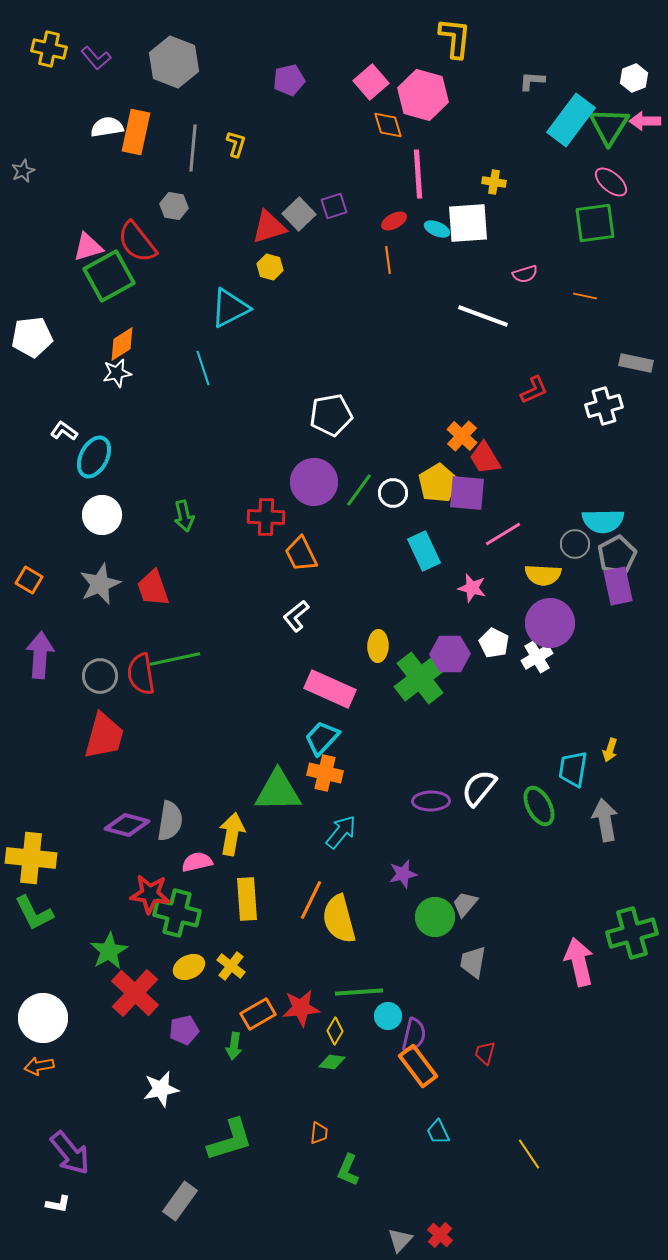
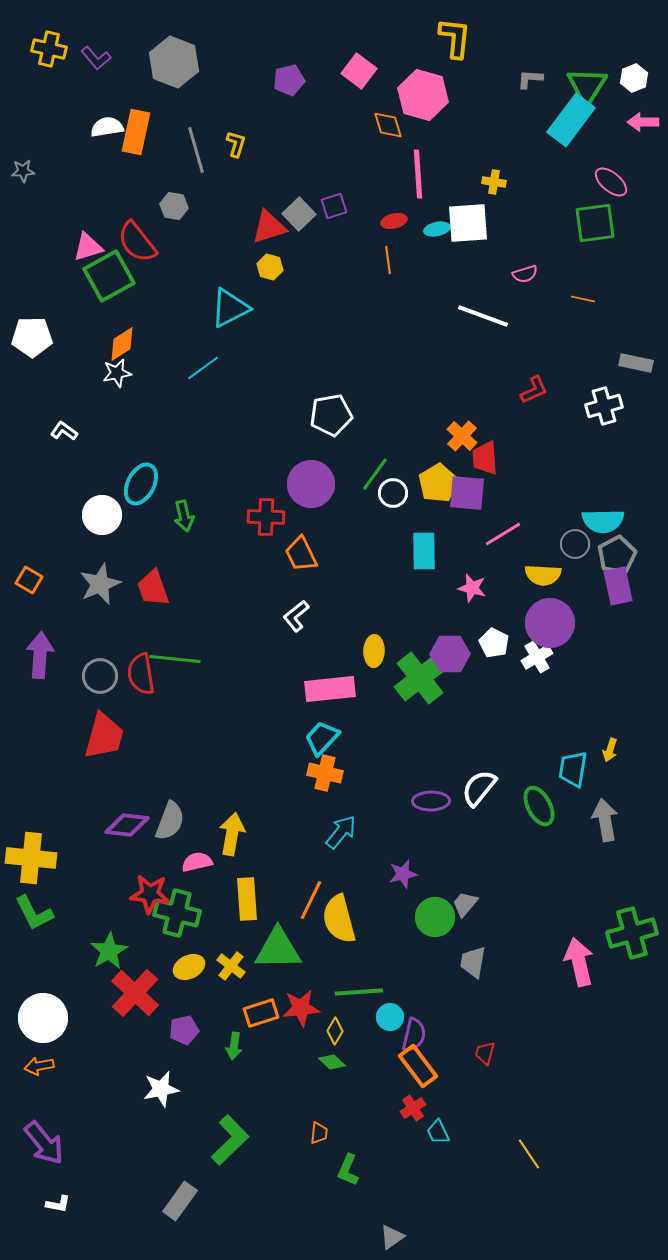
gray L-shape at (532, 81): moved 2 px left, 2 px up
pink square at (371, 82): moved 12 px left, 11 px up; rotated 12 degrees counterclockwise
pink arrow at (645, 121): moved 2 px left, 1 px down
green triangle at (609, 126): moved 22 px left, 40 px up
gray line at (193, 148): moved 3 px right, 2 px down; rotated 21 degrees counterclockwise
gray star at (23, 171): rotated 20 degrees clockwise
red ellipse at (394, 221): rotated 15 degrees clockwise
cyan ellipse at (437, 229): rotated 35 degrees counterclockwise
orange line at (585, 296): moved 2 px left, 3 px down
white pentagon at (32, 337): rotated 6 degrees clockwise
cyan line at (203, 368): rotated 72 degrees clockwise
cyan ellipse at (94, 457): moved 47 px right, 27 px down
red trapezoid at (485, 458): rotated 27 degrees clockwise
purple circle at (314, 482): moved 3 px left, 2 px down
green line at (359, 490): moved 16 px right, 16 px up
cyan rectangle at (424, 551): rotated 24 degrees clockwise
yellow ellipse at (378, 646): moved 4 px left, 5 px down
green line at (175, 659): rotated 18 degrees clockwise
pink rectangle at (330, 689): rotated 30 degrees counterclockwise
green triangle at (278, 791): moved 158 px down
gray semicircle at (170, 821): rotated 12 degrees clockwise
purple diamond at (127, 825): rotated 9 degrees counterclockwise
orange rectangle at (258, 1014): moved 3 px right, 1 px up; rotated 12 degrees clockwise
cyan circle at (388, 1016): moved 2 px right, 1 px down
green diamond at (332, 1062): rotated 36 degrees clockwise
green L-shape at (230, 1140): rotated 27 degrees counterclockwise
purple arrow at (70, 1153): moved 26 px left, 10 px up
red cross at (440, 1235): moved 27 px left, 127 px up; rotated 15 degrees clockwise
gray triangle at (400, 1240): moved 8 px left, 3 px up; rotated 12 degrees clockwise
